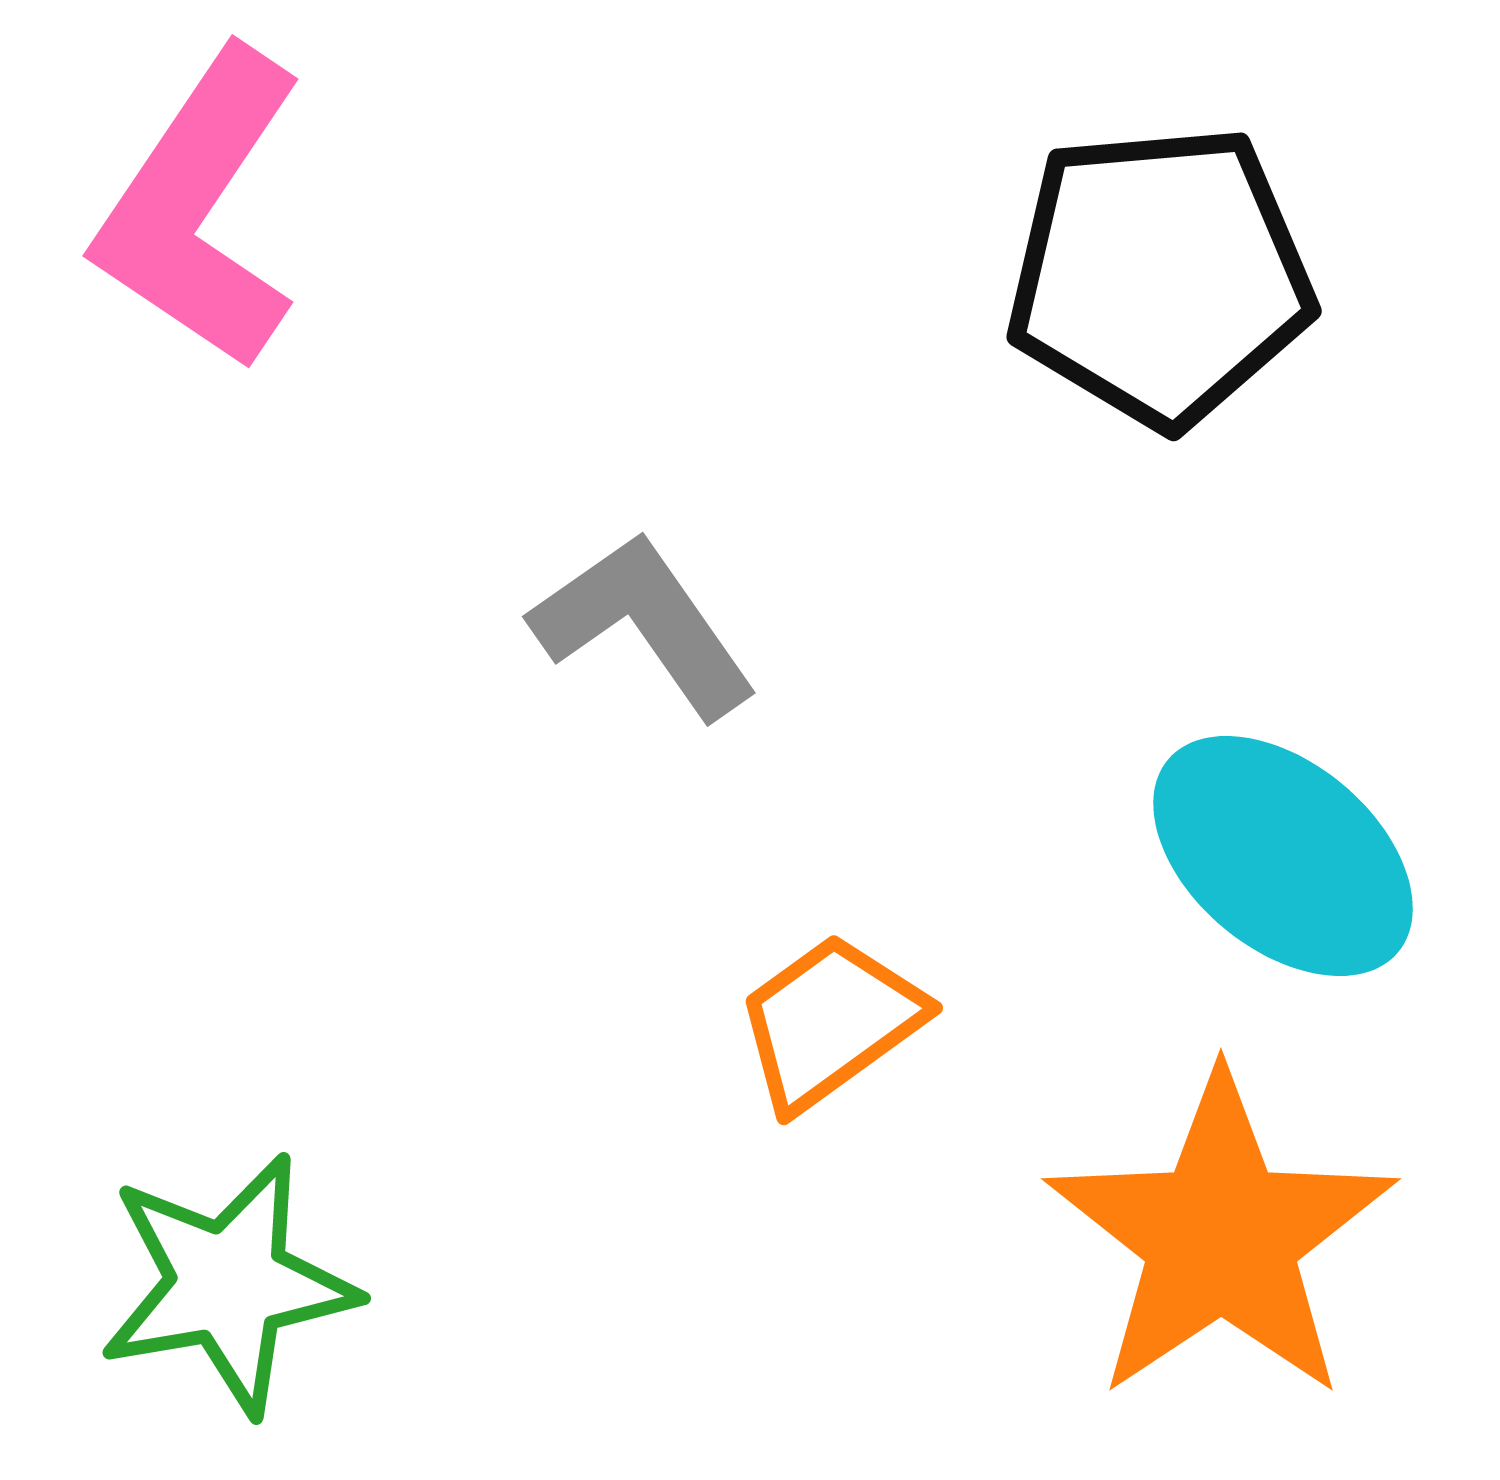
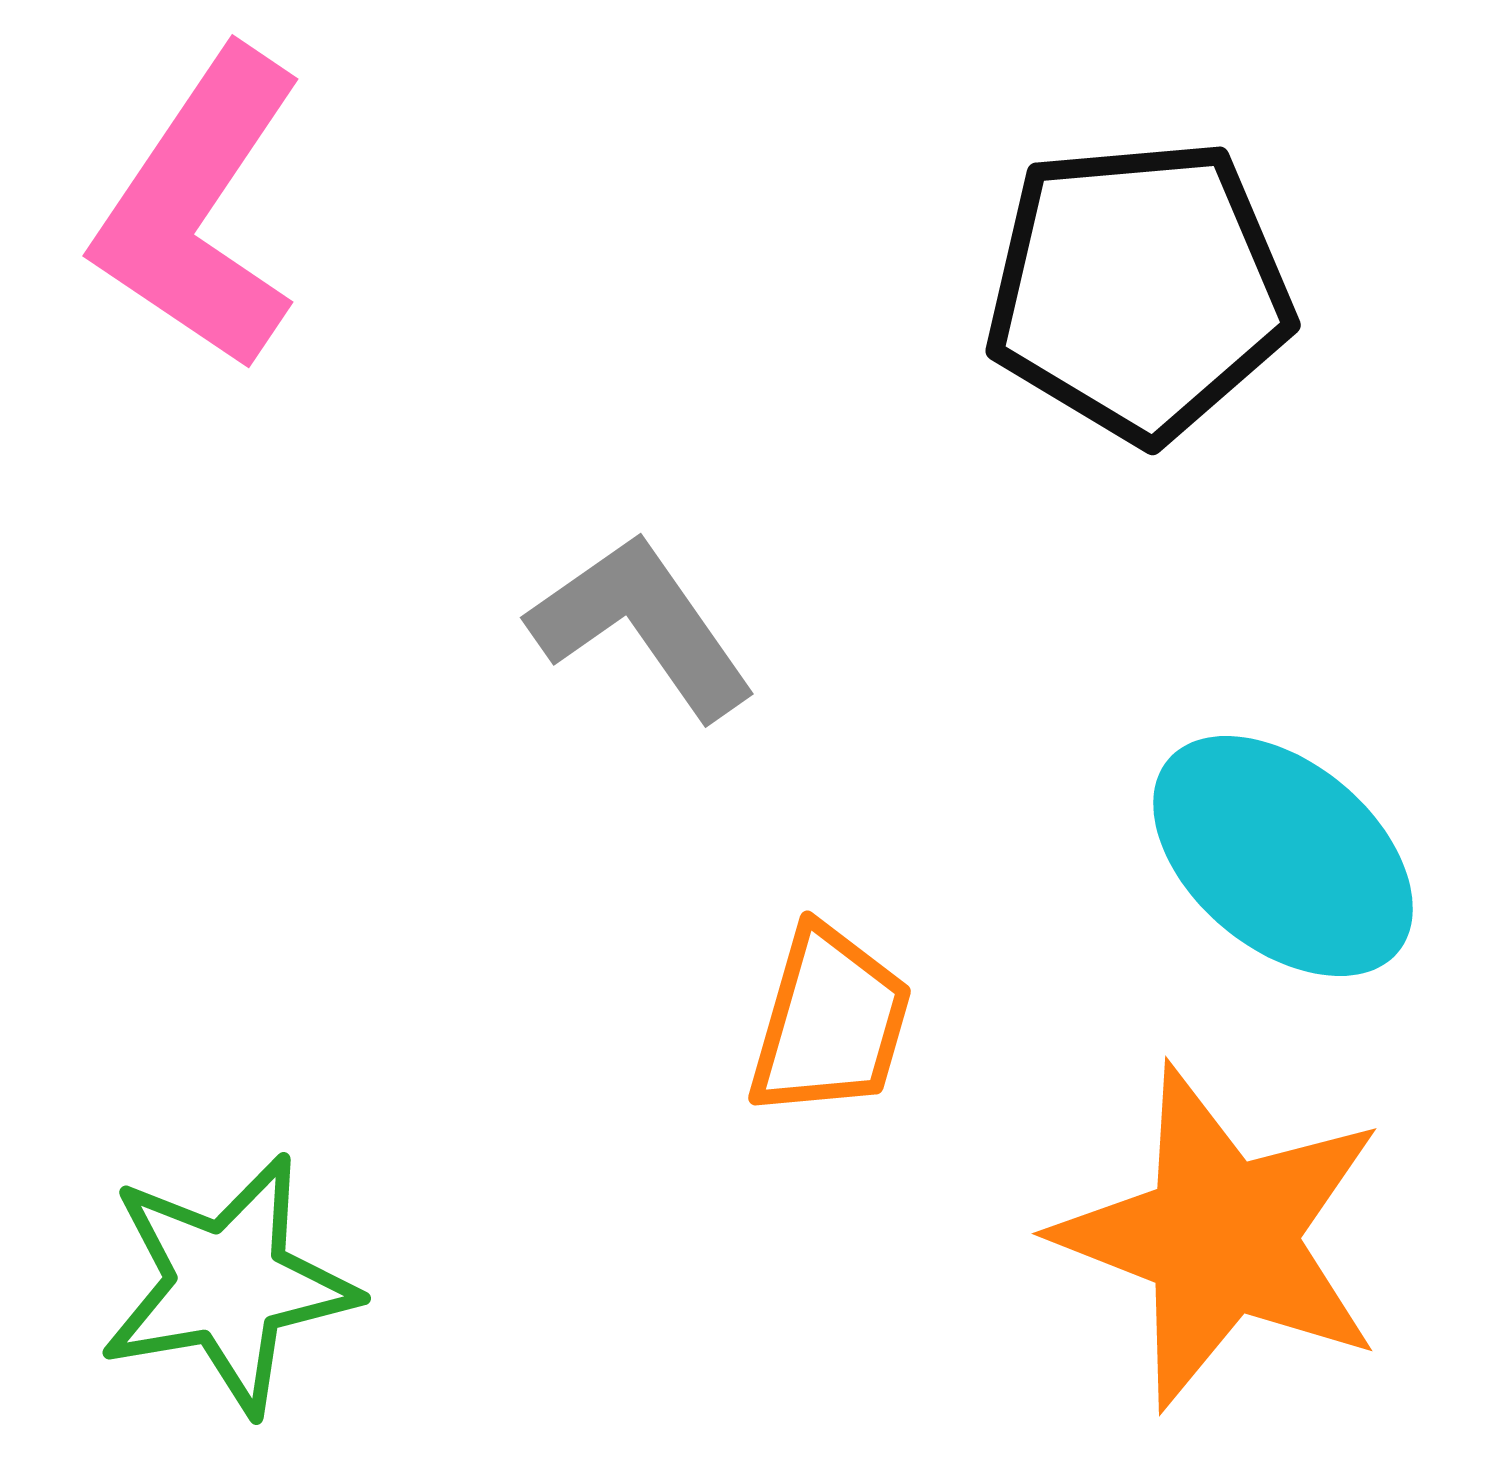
black pentagon: moved 21 px left, 14 px down
gray L-shape: moved 2 px left, 1 px down
orange trapezoid: rotated 142 degrees clockwise
orange star: rotated 17 degrees counterclockwise
